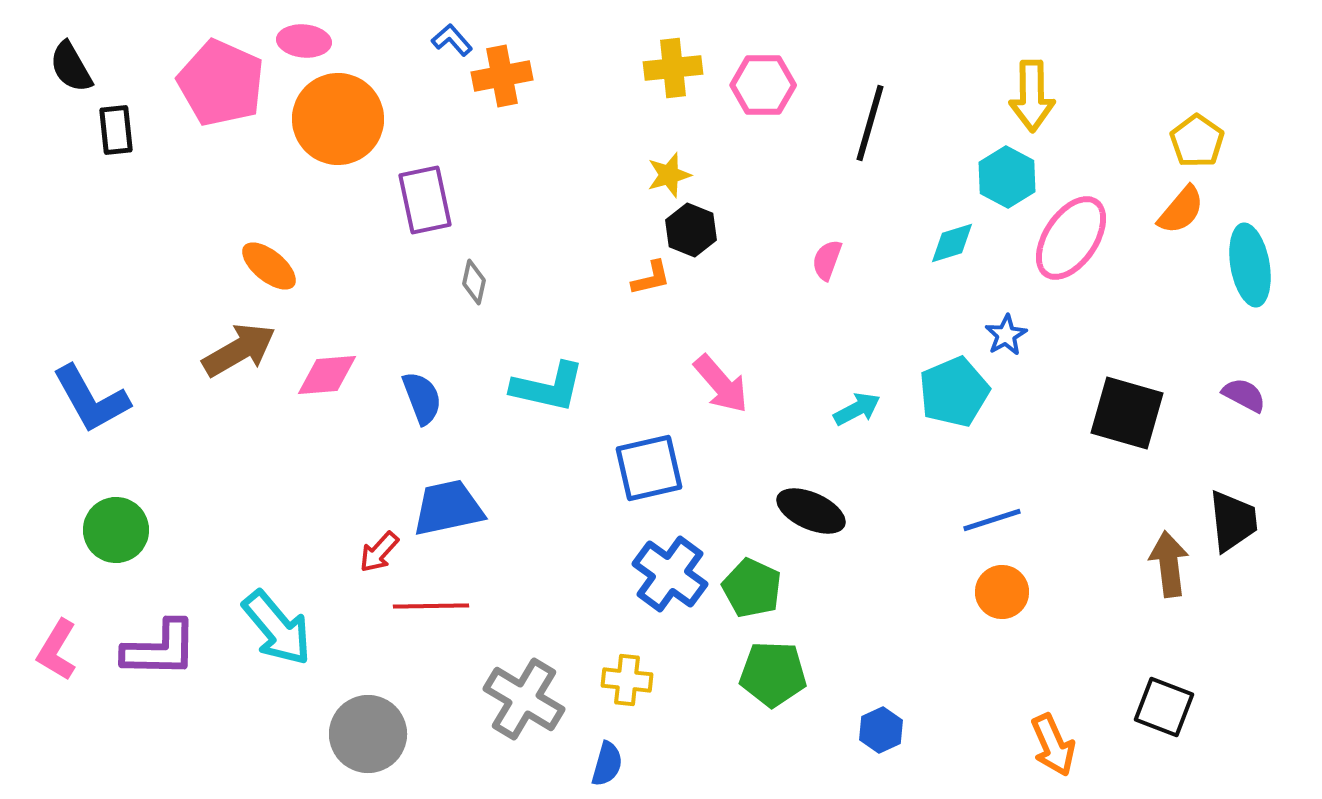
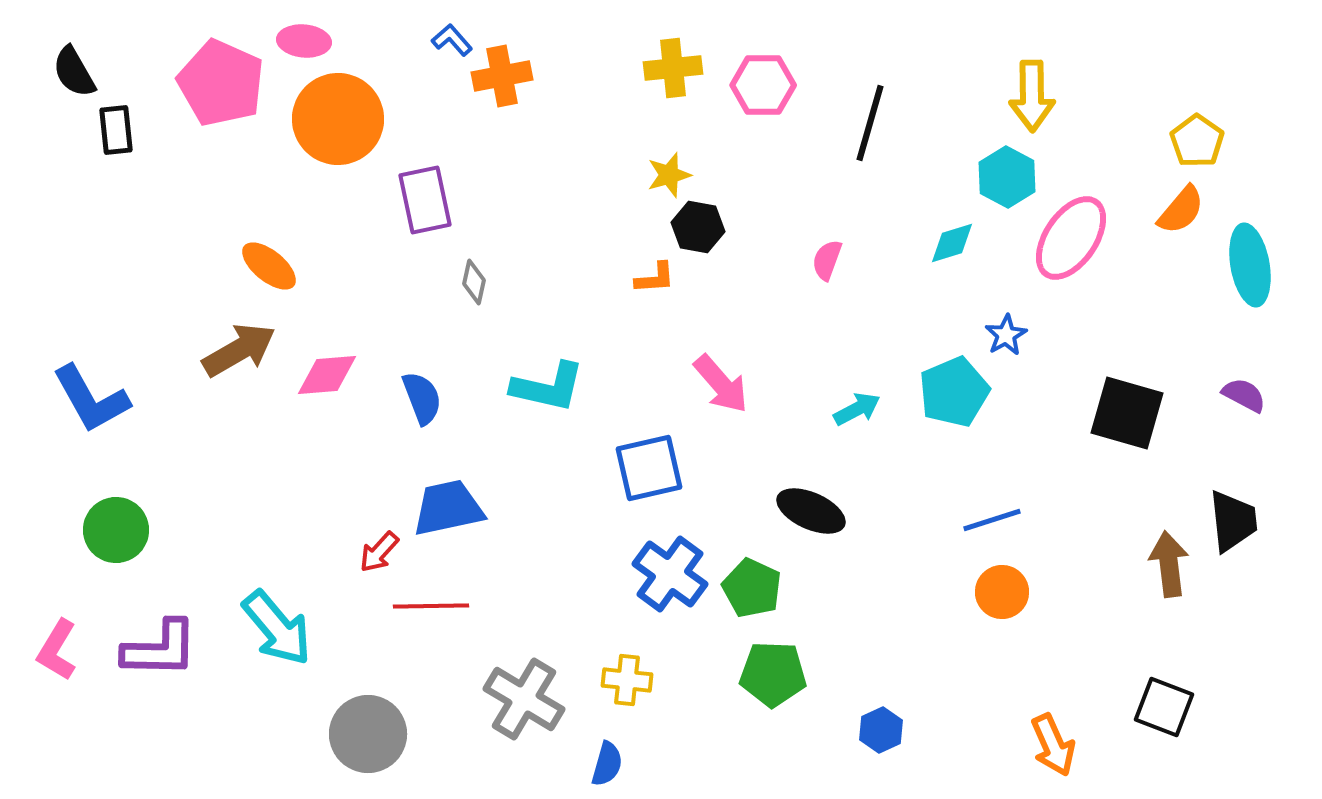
black semicircle at (71, 67): moved 3 px right, 5 px down
black hexagon at (691, 230): moved 7 px right, 3 px up; rotated 12 degrees counterclockwise
orange L-shape at (651, 278): moved 4 px right; rotated 9 degrees clockwise
